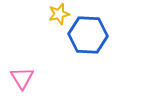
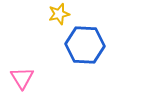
blue hexagon: moved 3 px left, 10 px down
